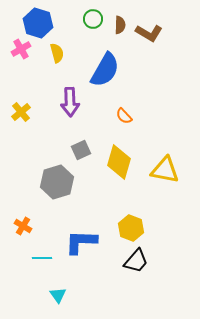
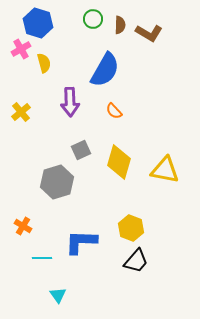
yellow semicircle: moved 13 px left, 10 px down
orange semicircle: moved 10 px left, 5 px up
